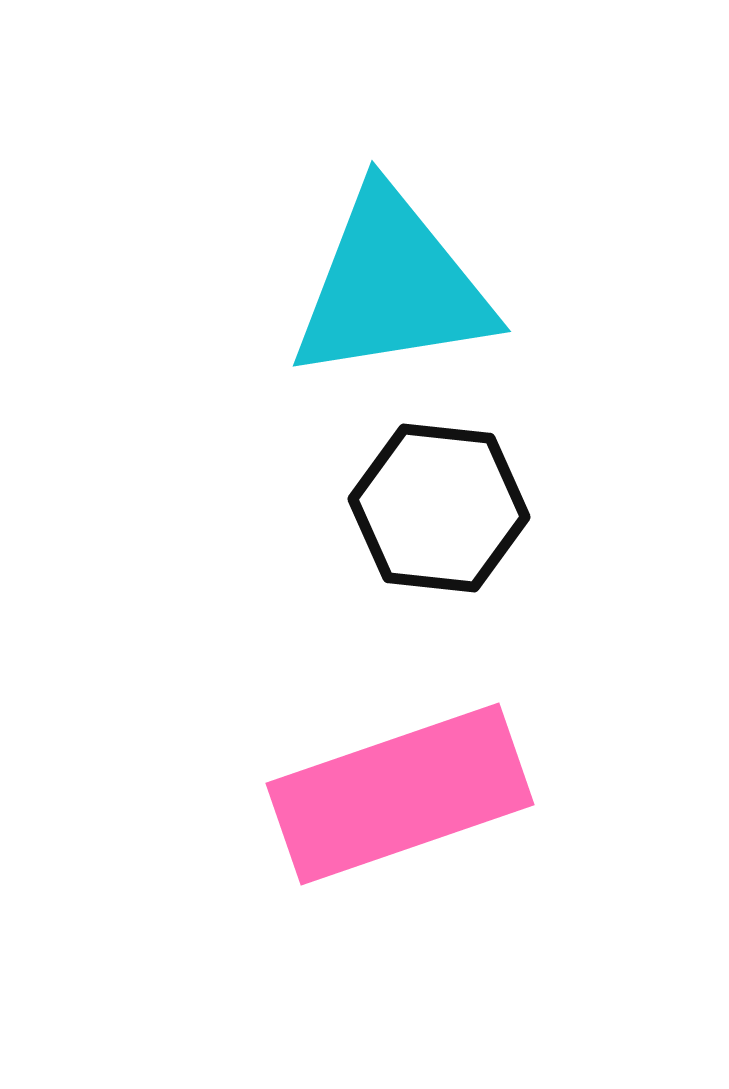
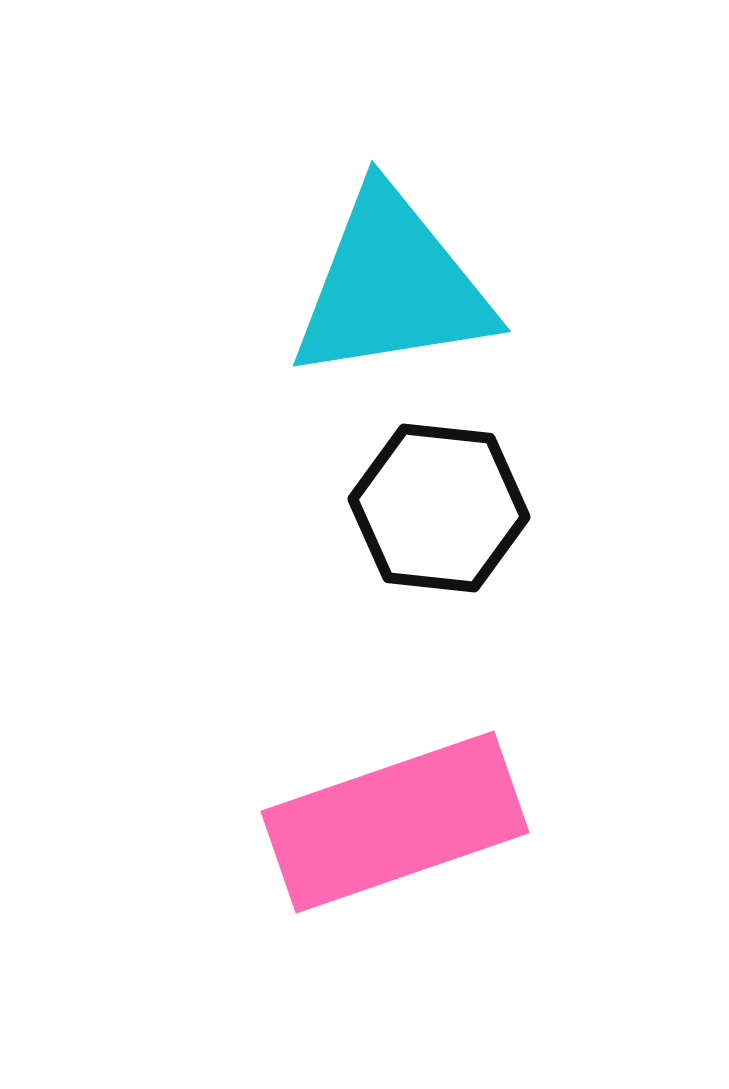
pink rectangle: moved 5 px left, 28 px down
